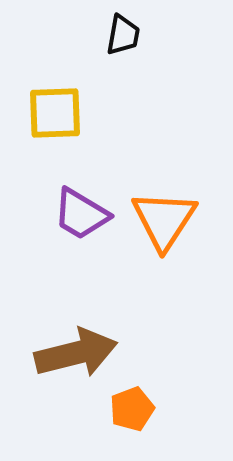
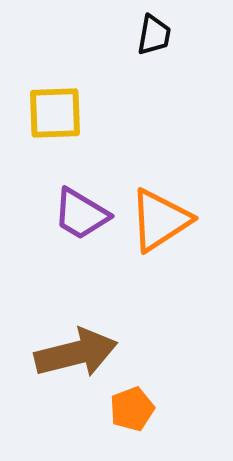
black trapezoid: moved 31 px right
orange triangle: moved 4 px left; rotated 24 degrees clockwise
